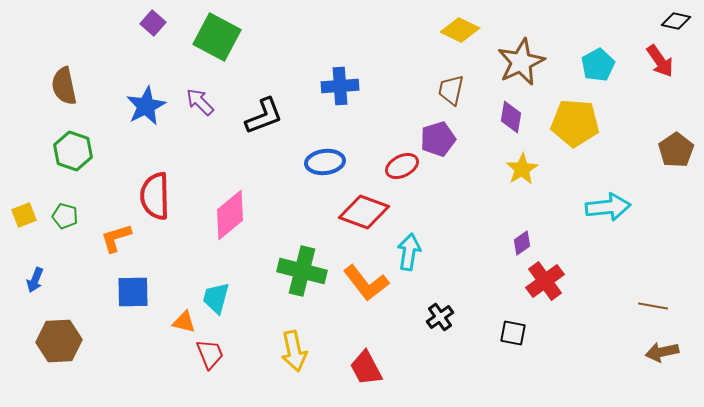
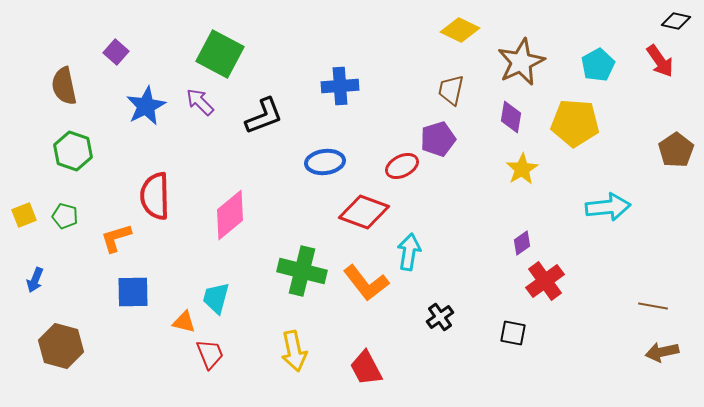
purple square at (153, 23): moved 37 px left, 29 px down
green square at (217, 37): moved 3 px right, 17 px down
brown hexagon at (59, 341): moved 2 px right, 5 px down; rotated 18 degrees clockwise
